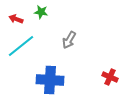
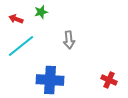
green star: rotated 24 degrees counterclockwise
gray arrow: rotated 36 degrees counterclockwise
red cross: moved 1 px left, 3 px down
